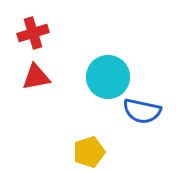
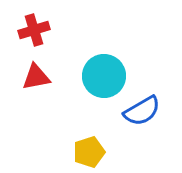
red cross: moved 1 px right, 3 px up
cyan circle: moved 4 px left, 1 px up
blue semicircle: rotated 42 degrees counterclockwise
